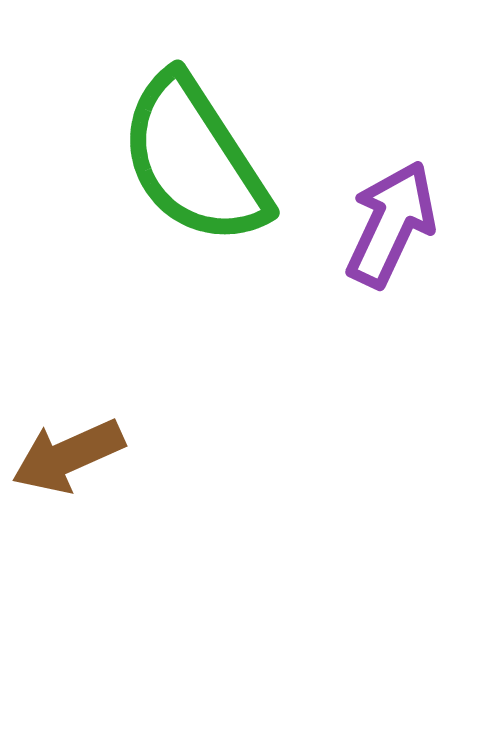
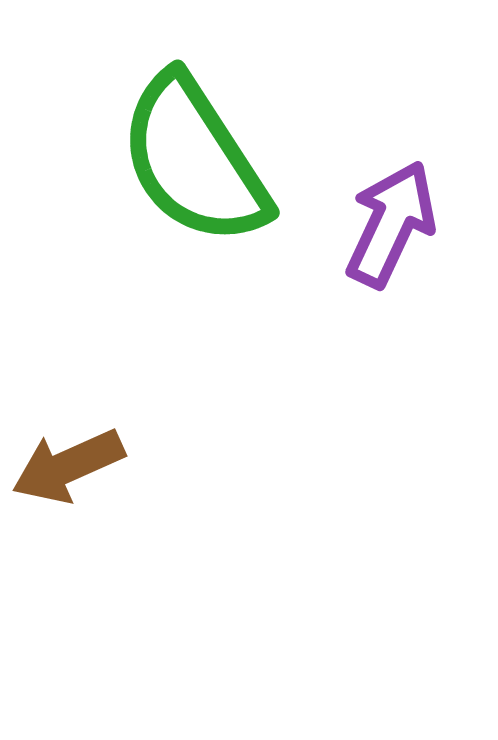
brown arrow: moved 10 px down
